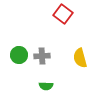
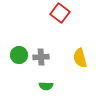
red square: moved 3 px left, 1 px up
gray cross: moved 1 px left, 1 px down
